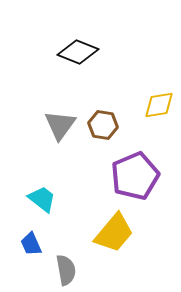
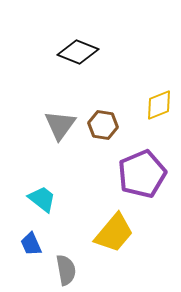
yellow diamond: rotated 12 degrees counterclockwise
purple pentagon: moved 7 px right, 2 px up
